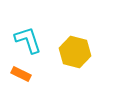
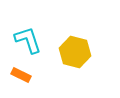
orange rectangle: moved 1 px down
